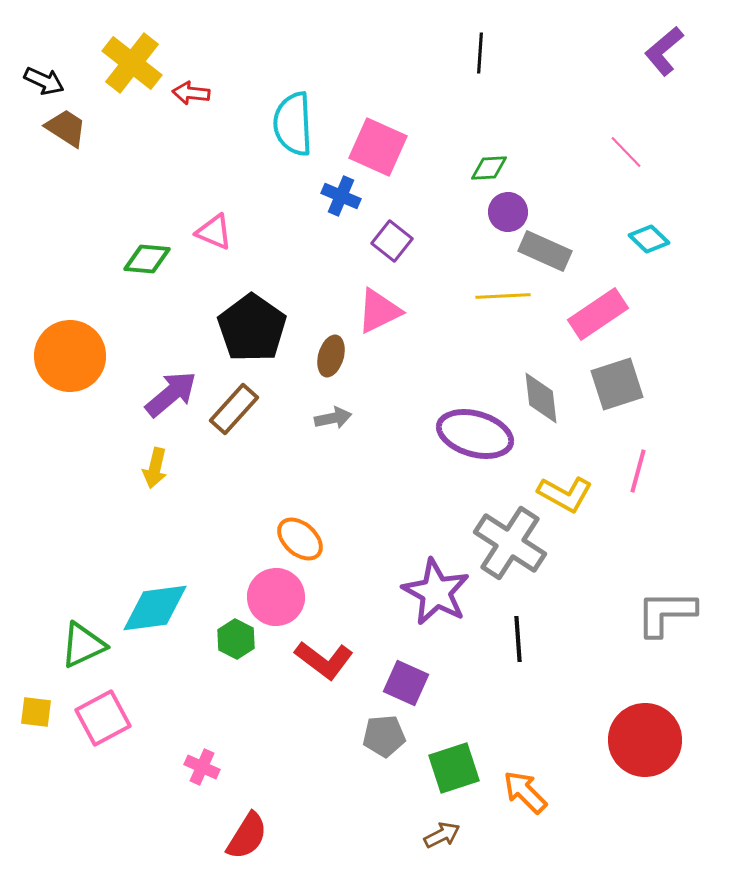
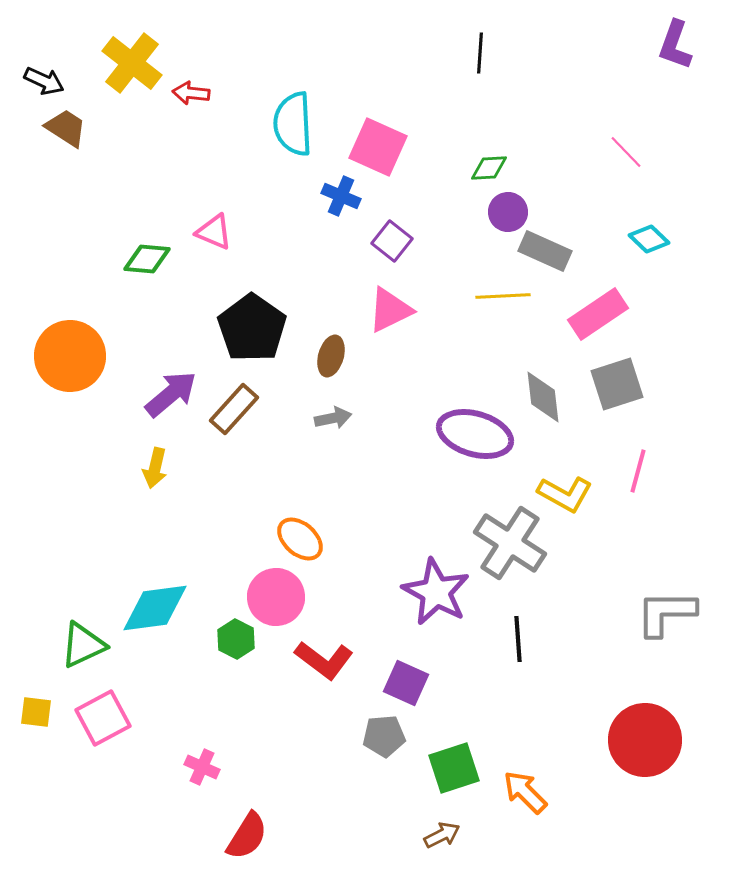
purple L-shape at (664, 51): moved 11 px right, 6 px up; rotated 30 degrees counterclockwise
pink triangle at (379, 311): moved 11 px right, 1 px up
gray diamond at (541, 398): moved 2 px right, 1 px up
